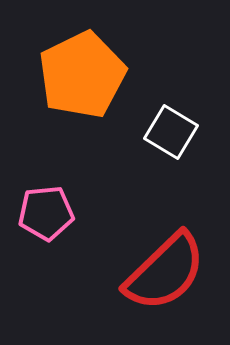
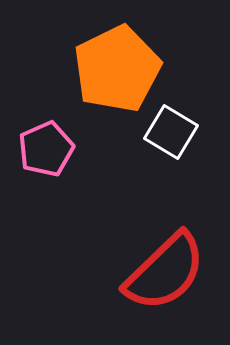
orange pentagon: moved 35 px right, 6 px up
pink pentagon: moved 64 px up; rotated 18 degrees counterclockwise
